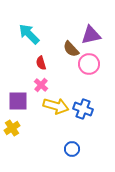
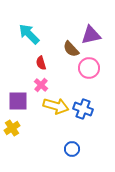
pink circle: moved 4 px down
